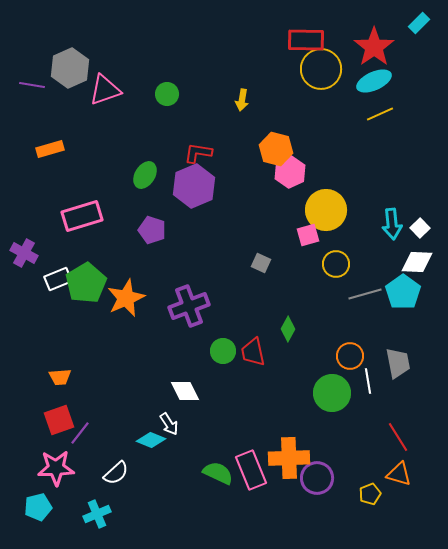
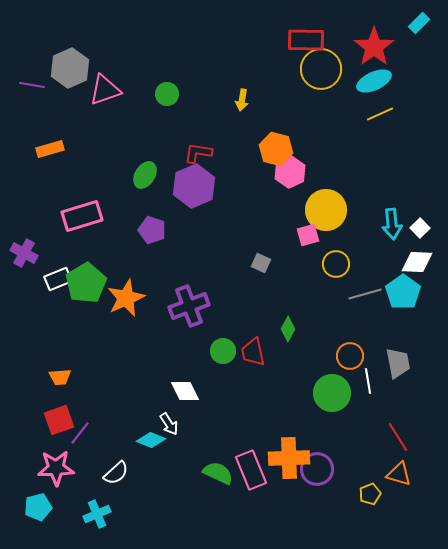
purple circle at (317, 478): moved 9 px up
